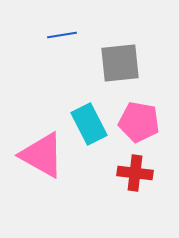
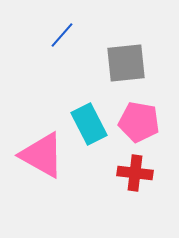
blue line: rotated 40 degrees counterclockwise
gray square: moved 6 px right
